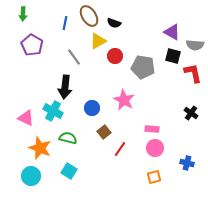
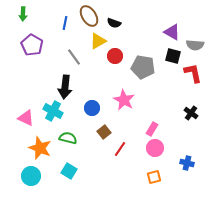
pink rectangle: rotated 64 degrees counterclockwise
